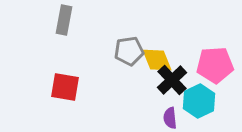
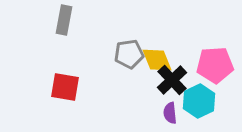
gray pentagon: moved 3 px down
purple semicircle: moved 5 px up
